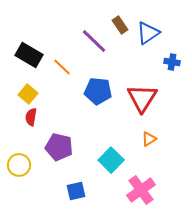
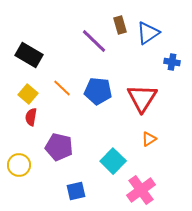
brown rectangle: rotated 18 degrees clockwise
orange line: moved 21 px down
cyan square: moved 2 px right, 1 px down
